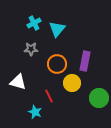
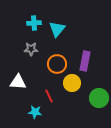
cyan cross: rotated 24 degrees clockwise
white triangle: rotated 12 degrees counterclockwise
cyan star: rotated 16 degrees counterclockwise
